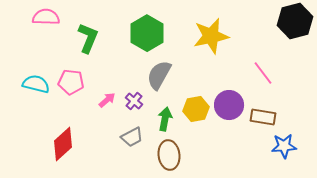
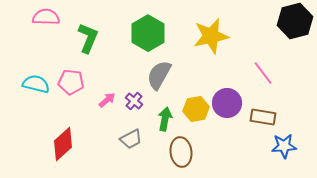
green hexagon: moved 1 px right
purple circle: moved 2 px left, 2 px up
gray trapezoid: moved 1 px left, 2 px down
brown ellipse: moved 12 px right, 3 px up
